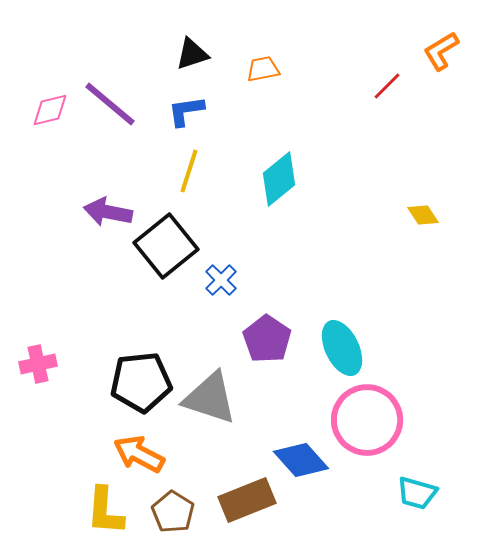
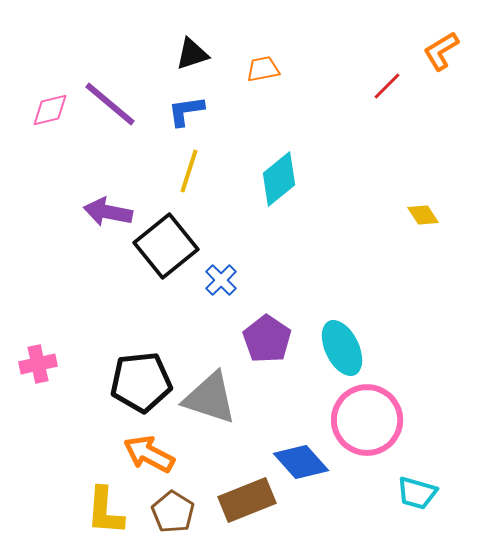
orange arrow: moved 10 px right
blue diamond: moved 2 px down
